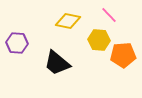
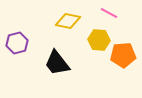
pink line: moved 2 px up; rotated 18 degrees counterclockwise
purple hexagon: rotated 20 degrees counterclockwise
black trapezoid: rotated 12 degrees clockwise
